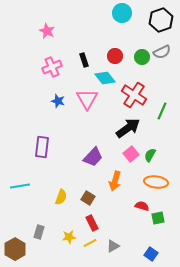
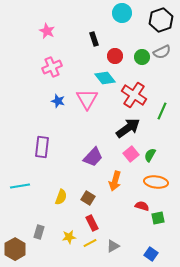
black rectangle: moved 10 px right, 21 px up
